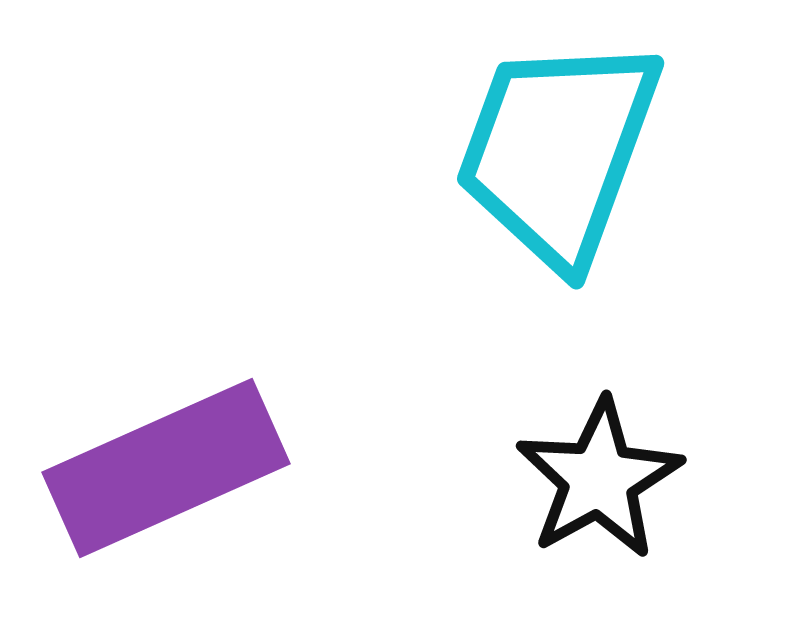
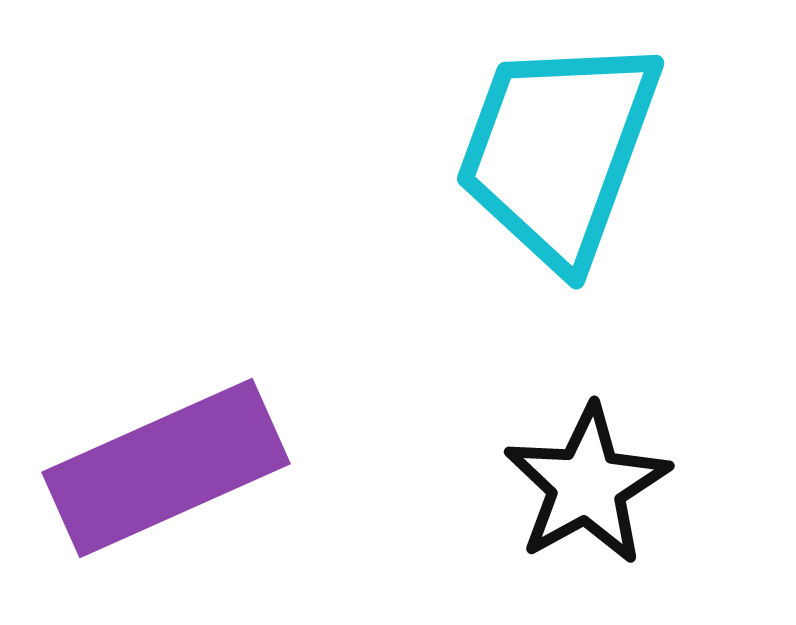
black star: moved 12 px left, 6 px down
